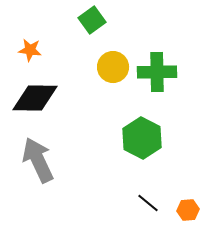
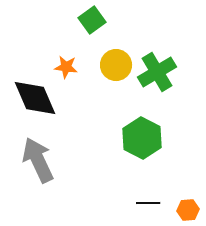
orange star: moved 36 px right, 17 px down
yellow circle: moved 3 px right, 2 px up
green cross: rotated 30 degrees counterclockwise
black diamond: rotated 66 degrees clockwise
black line: rotated 40 degrees counterclockwise
